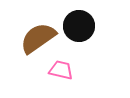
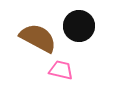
brown semicircle: rotated 63 degrees clockwise
